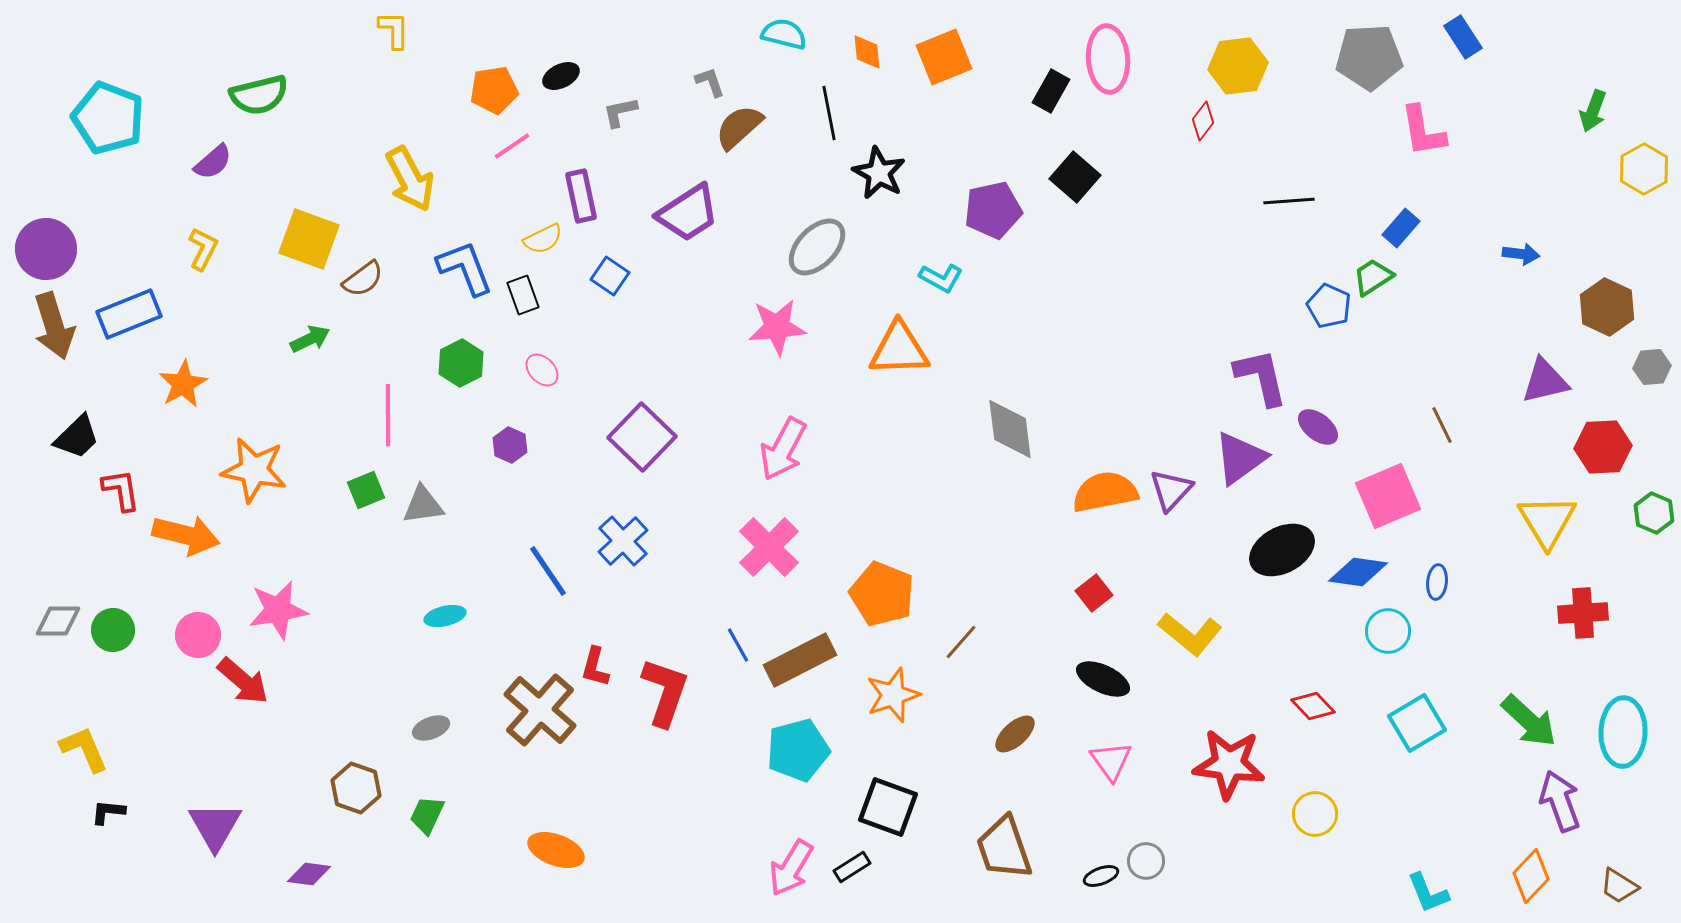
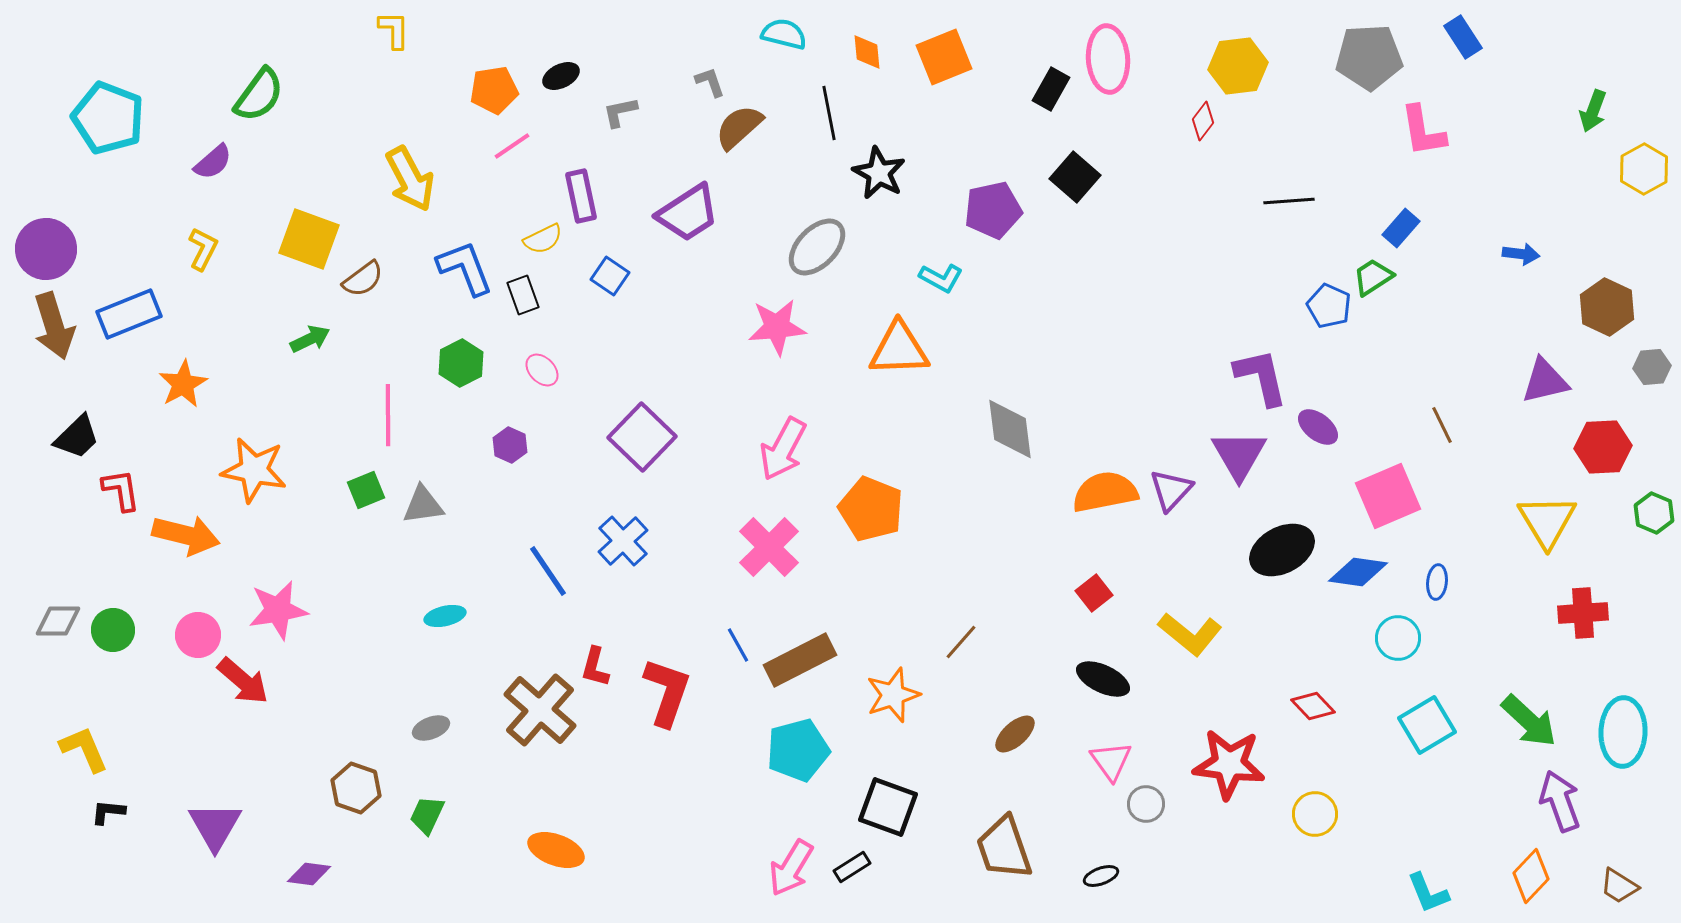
black rectangle at (1051, 91): moved 2 px up
green semicircle at (259, 95): rotated 40 degrees counterclockwise
purple triangle at (1240, 458): moved 1 px left, 3 px up; rotated 24 degrees counterclockwise
orange pentagon at (882, 594): moved 11 px left, 85 px up
cyan circle at (1388, 631): moved 10 px right, 7 px down
red L-shape at (665, 692): moved 2 px right
cyan square at (1417, 723): moved 10 px right, 2 px down
gray circle at (1146, 861): moved 57 px up
